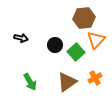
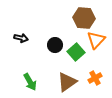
brown hexagon: rotated 10 degrees clockwise
